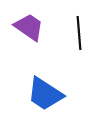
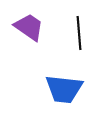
blue trapezoid: moved 19 px right, 5 px up; rotated 27 degrees counterclockwise
